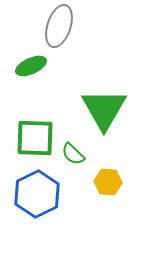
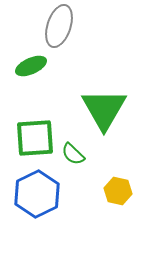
green square: rotated 6 degrees counterclockwise
yellow hexagon: moved 10 px right, 9 px down; rotated 8 degrees clockwise
